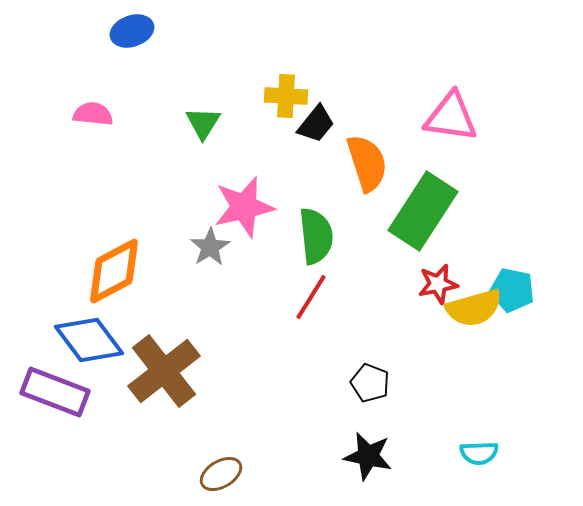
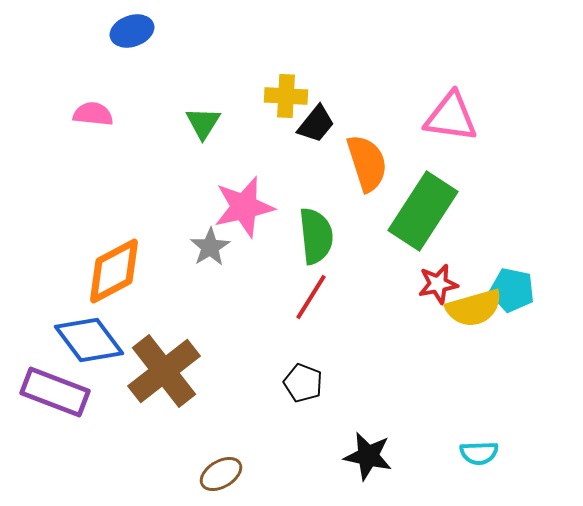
black pentagon: moved 67 px left
